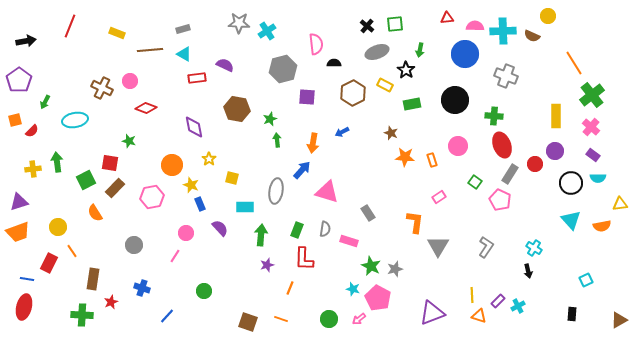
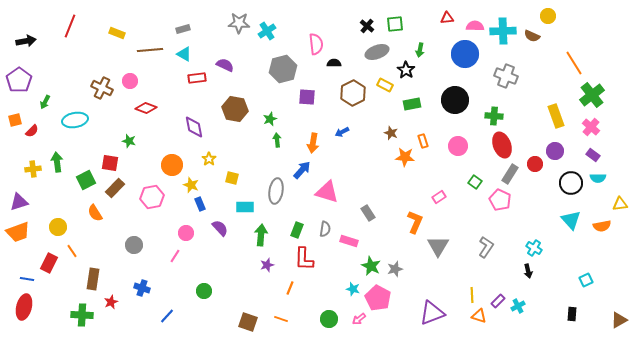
brown hexagon at (237, 109): moved 2 px left
yellow rectangle at (556, 116): rotated 20 degrees counterclockwise
orange rectangle at (432, 160): moved 9 px left, 19 px up
orange L-shape at (415, 222): rotated 15 degrees clockwise
